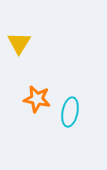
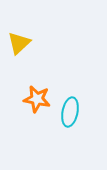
yellow triangle: rotated 15 degrees clockwise
